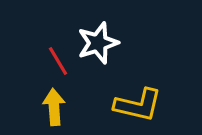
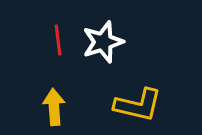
white star: moved 5 px right, 1 px up
red line: moved 21 px up; rotated 24 degrees clockwise
